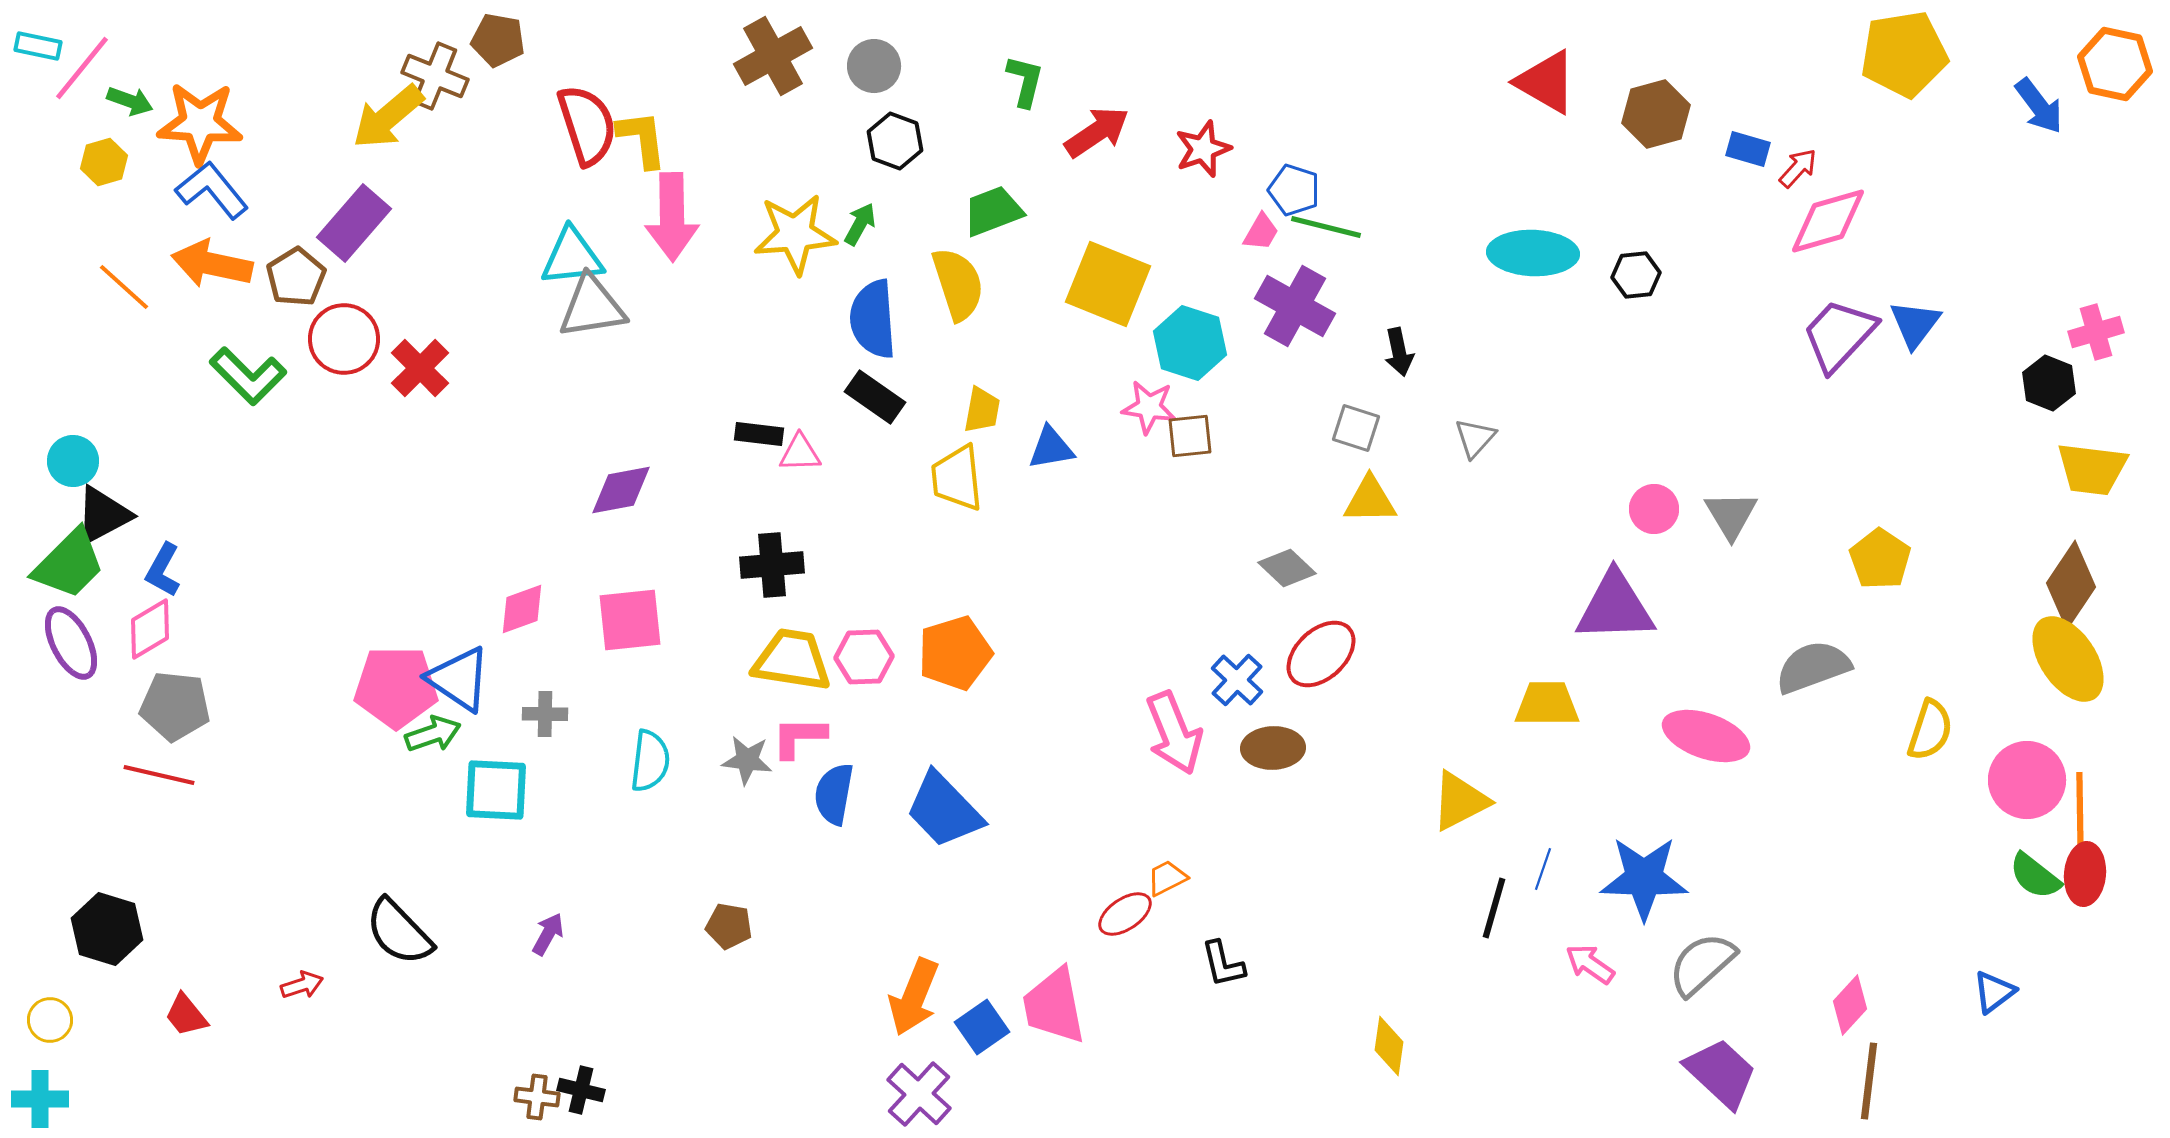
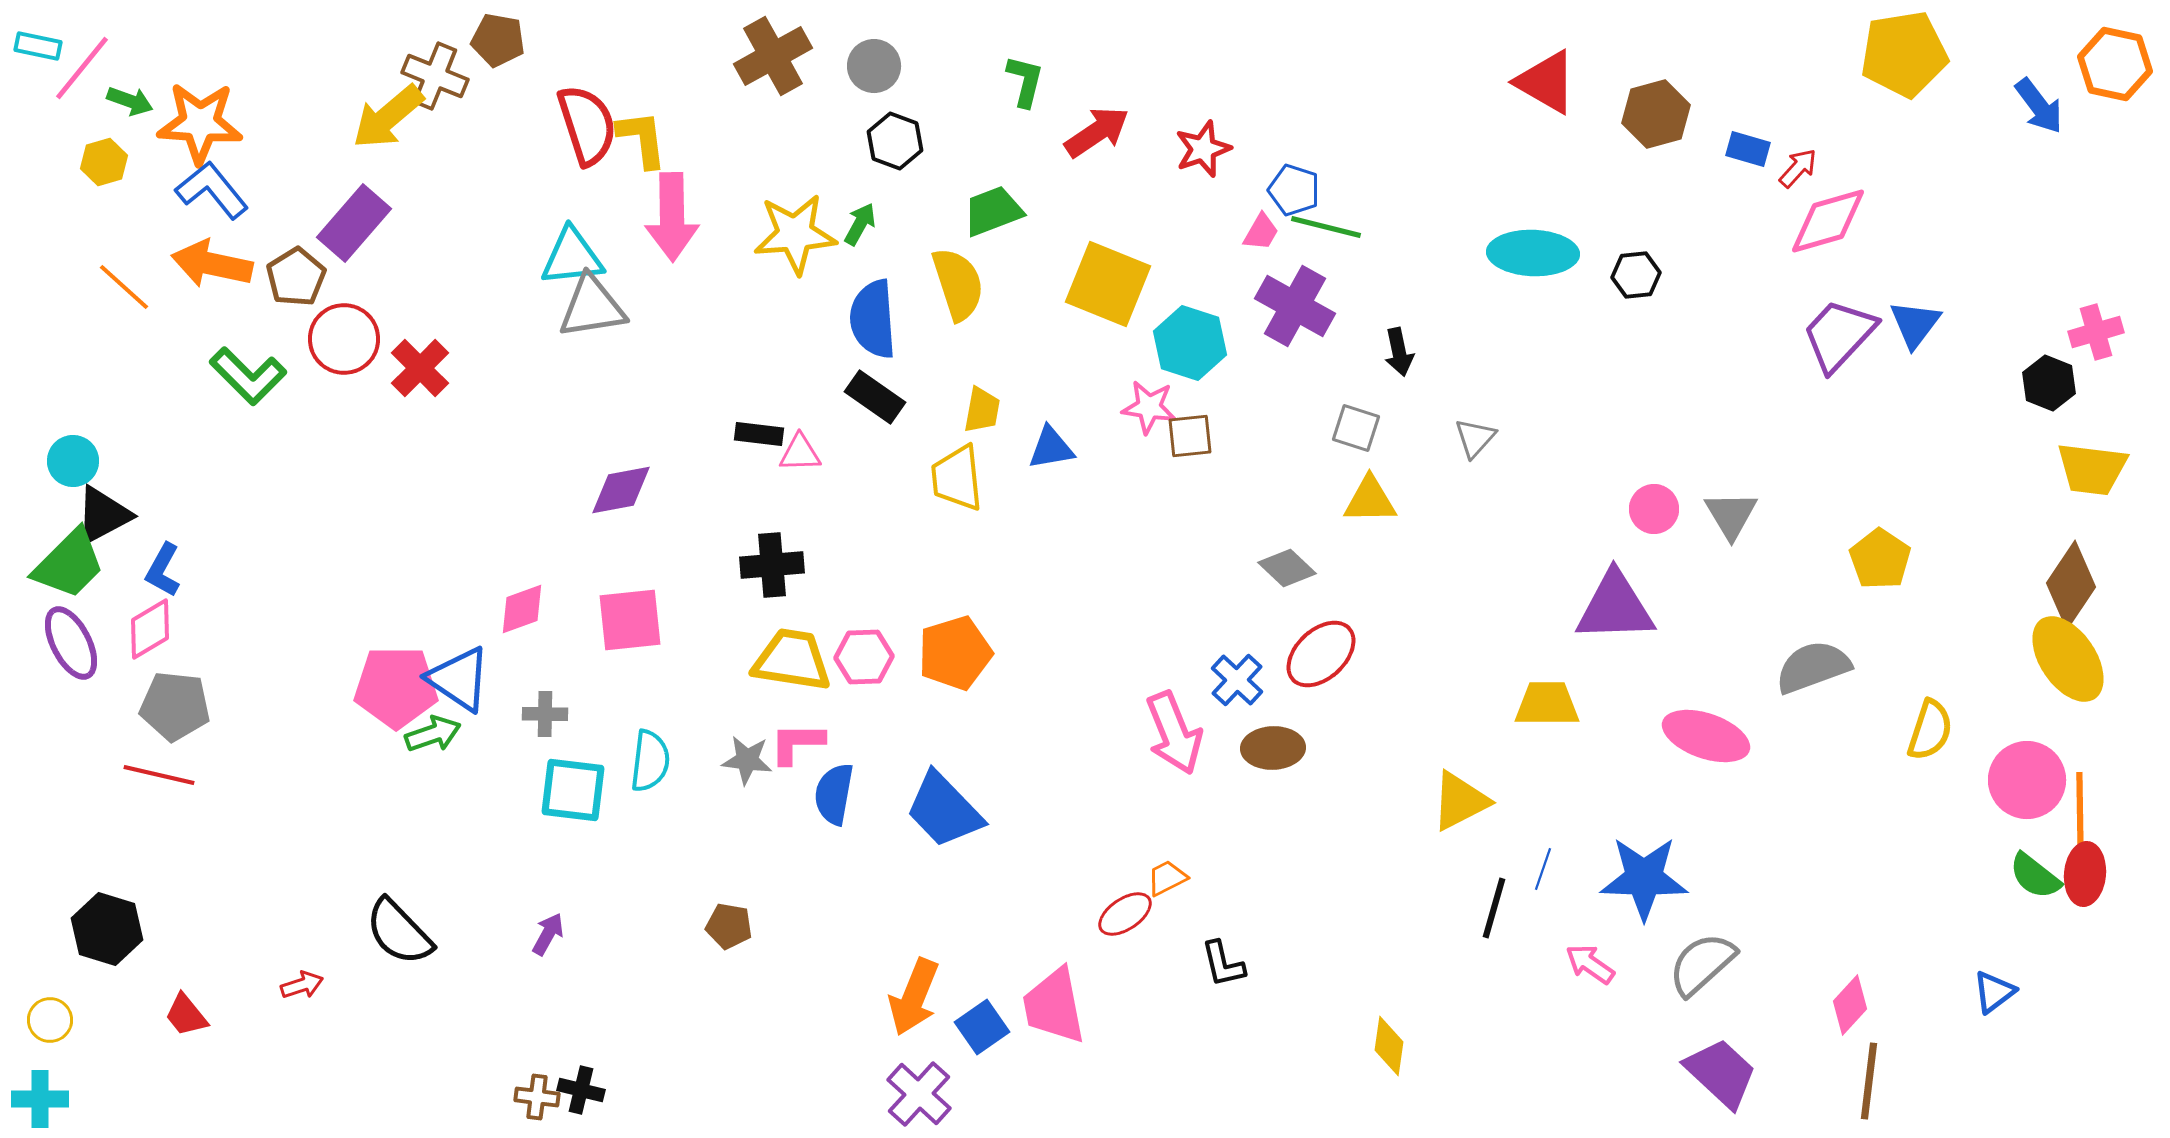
pink L-shape at (799, 737): moved 2 px left, 6 px down
cyan square at (496, 790): moved 77 px right; rotated 4 degrees clockwise
